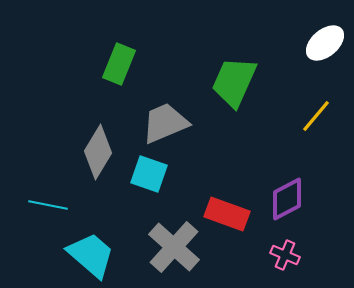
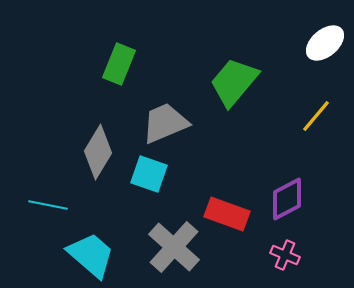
green trapezoid: rotated 16 degrees clockwise
